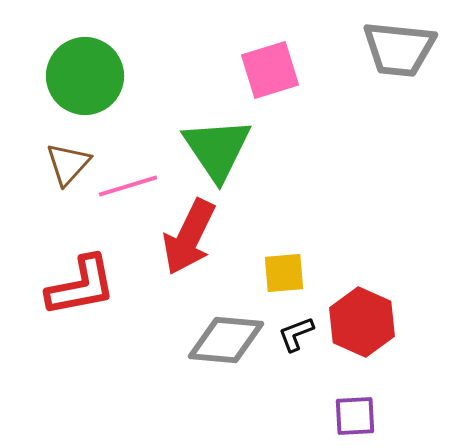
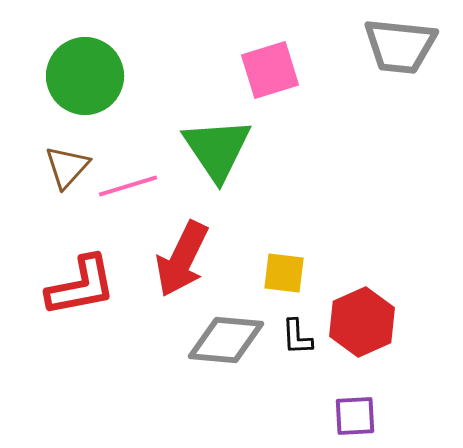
gray trapezoid: moved 1 px right, 3 px up
brown triangle: moved 1 px left, 3 px down
red arrow: moved 7 px left, 22 px down
yellow square: rotated 12 degrees clockwise
red hexagon: rotated 12 degrees clockwise
black L-shape: moved 1 px right, 3 px down; rotated 72 degrees counterclockwise
